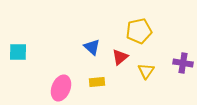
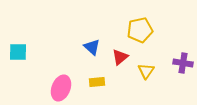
yellow pentagon: moved 1 px right, 1 px up
